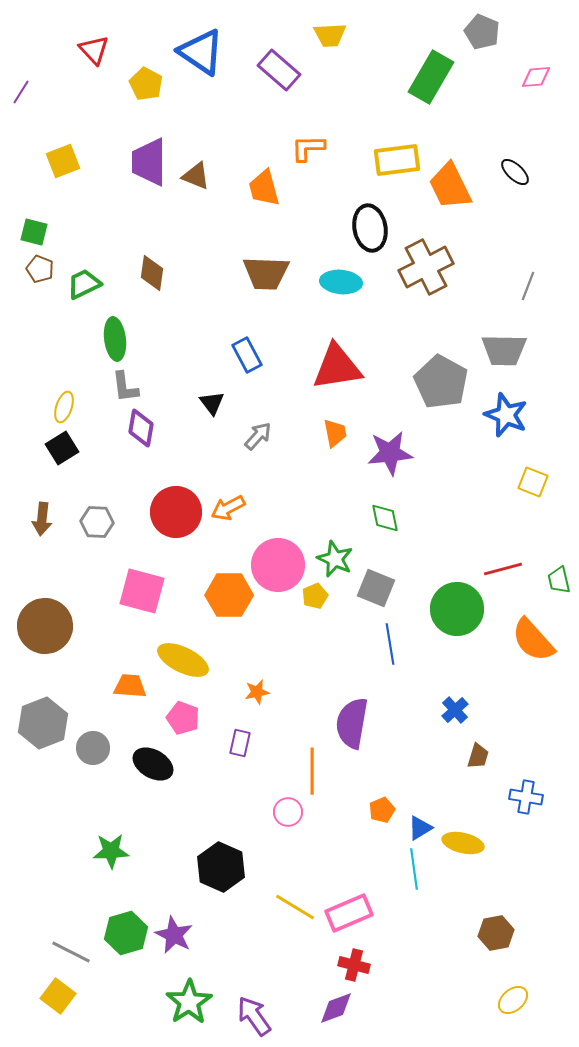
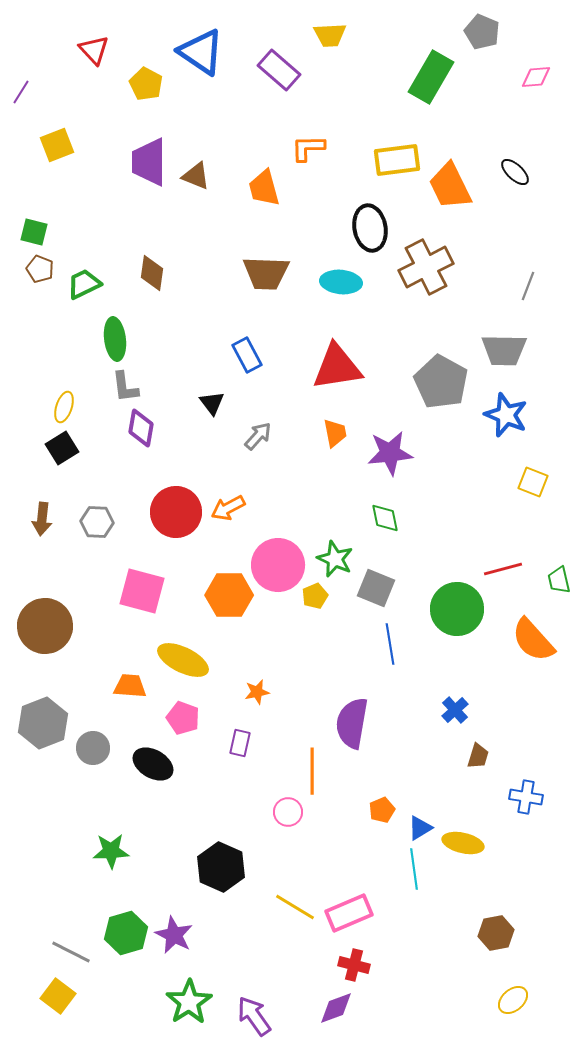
yellow square at (63, 161): moved 6 px left, 16 px up
